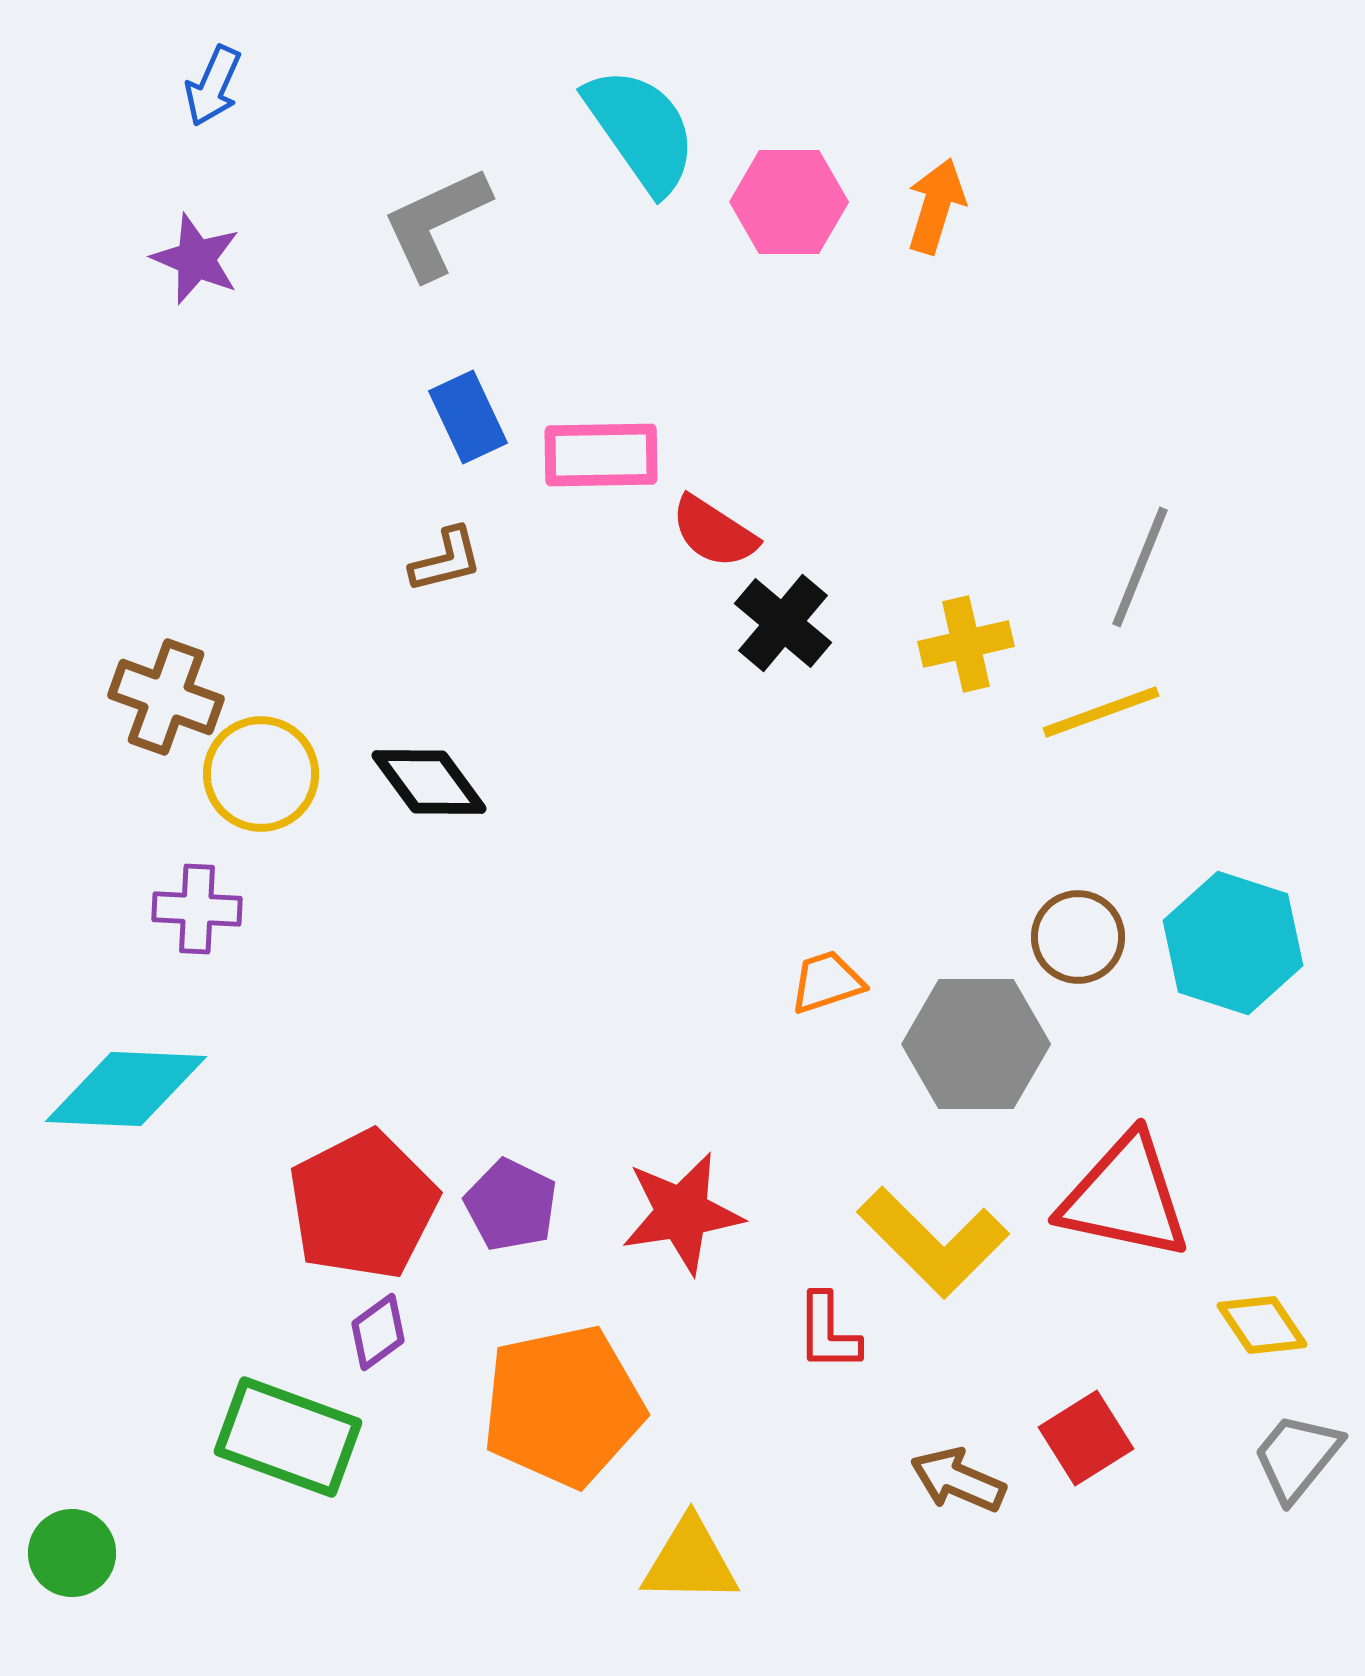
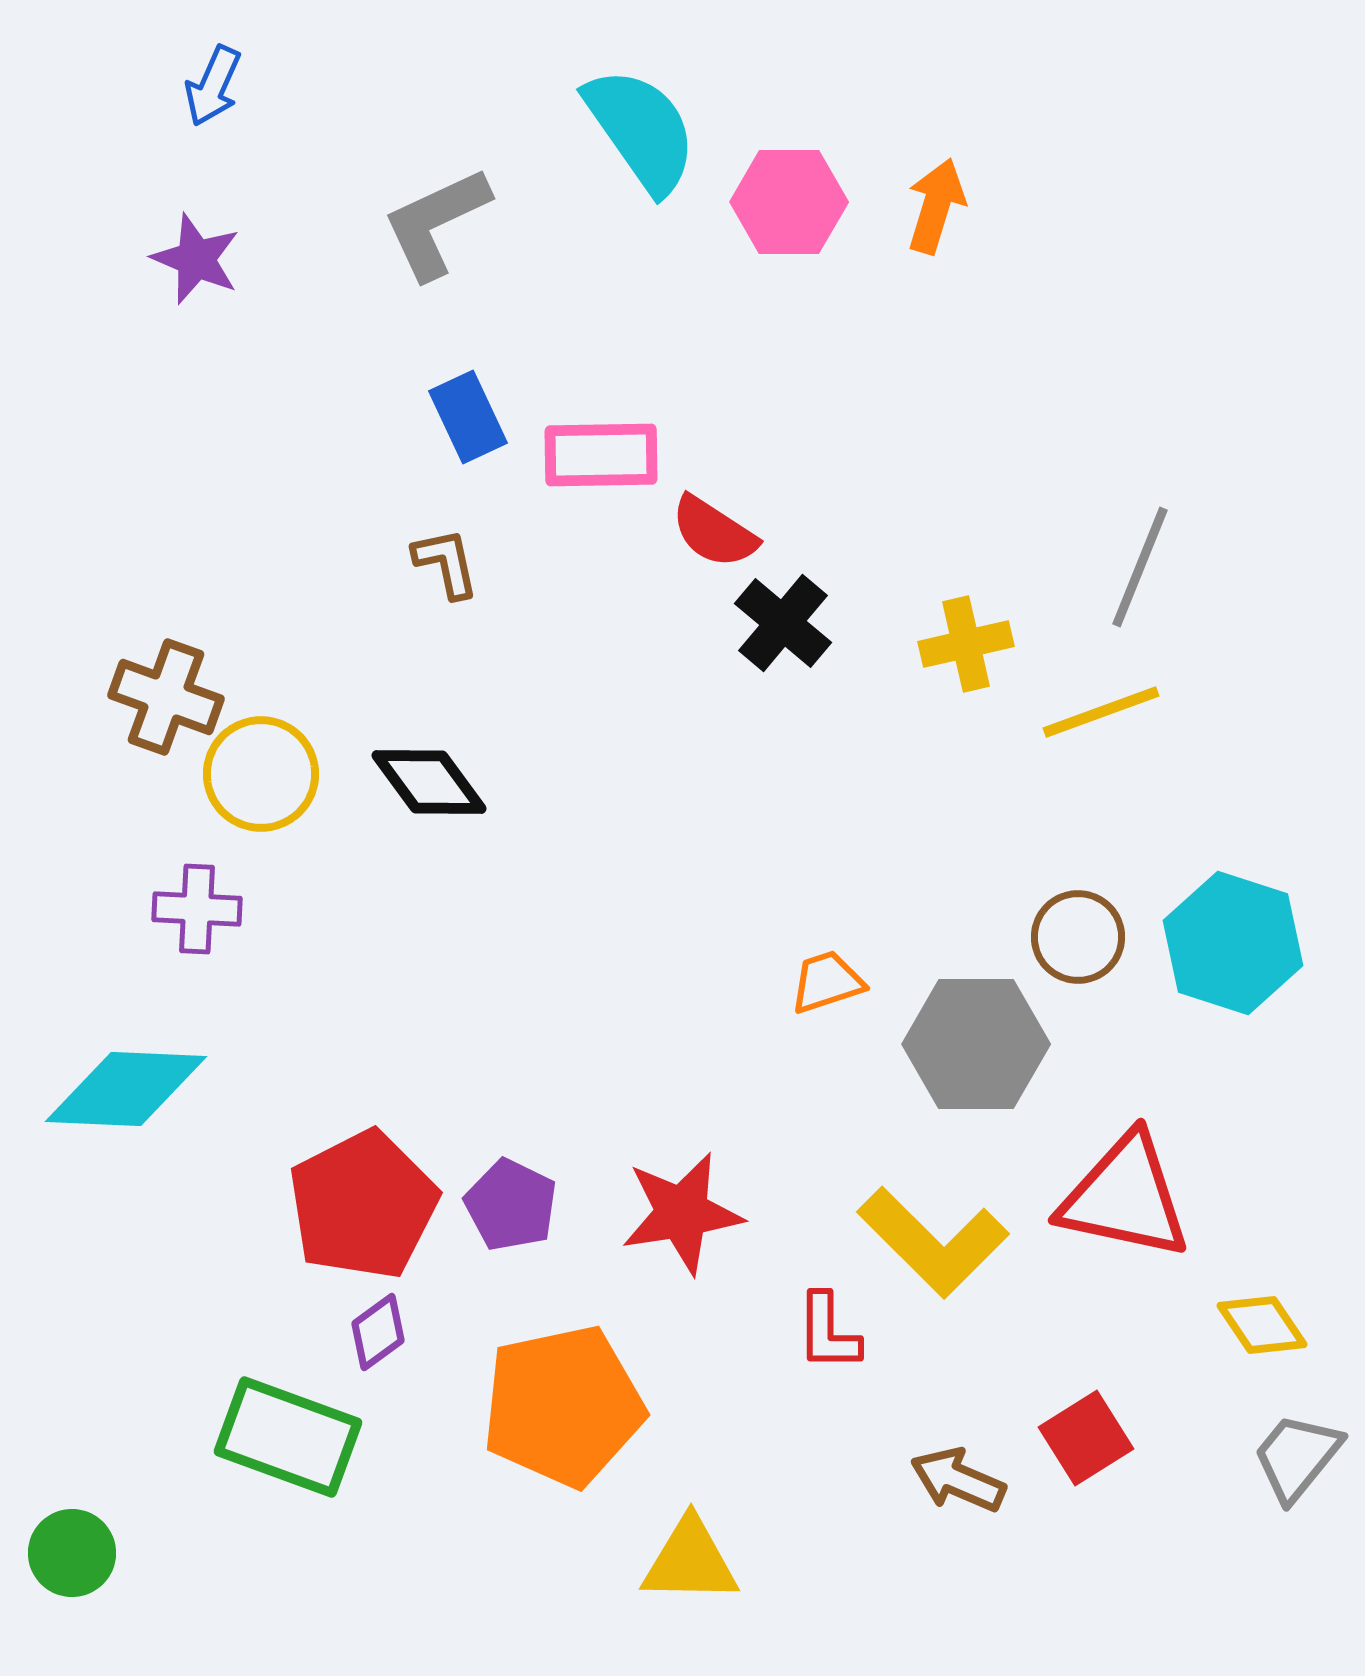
brown L-shape: moved 3 px down; rotated 88 degrees counterclockwise
